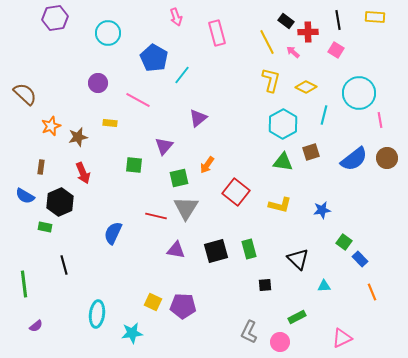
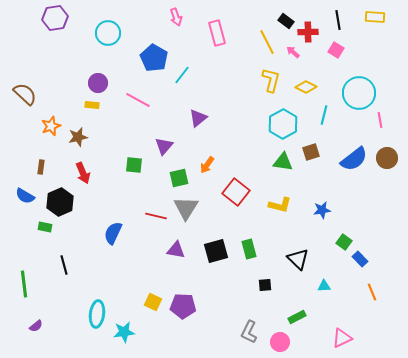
yellow rectangle at (110, 123): moved 18 px left, 18 px up
cyan star at (132, 333): moved 8 px left, 1 px up
